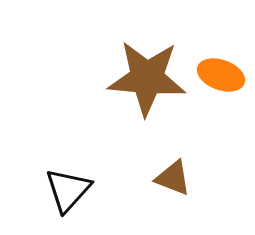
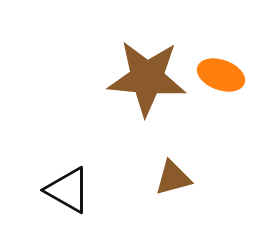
brown triangle: rotated 36 degrees counterclockwise
black triangle: rotated 42 degrees counterclockwise
